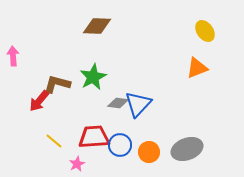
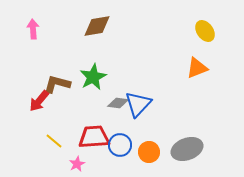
brown diamond: rotated 12 degrees counterclockwise
pink arrow: moved 20 px right, 27 px up
